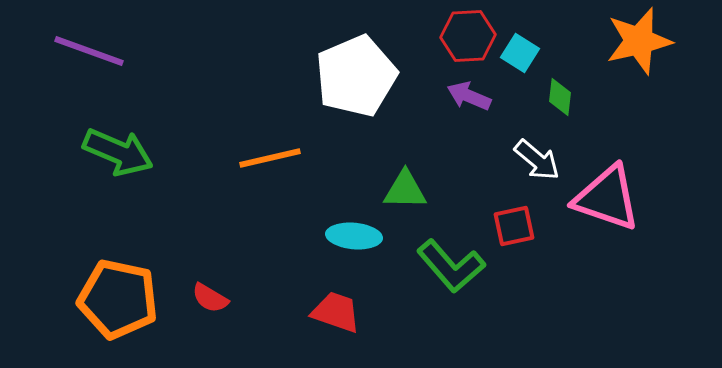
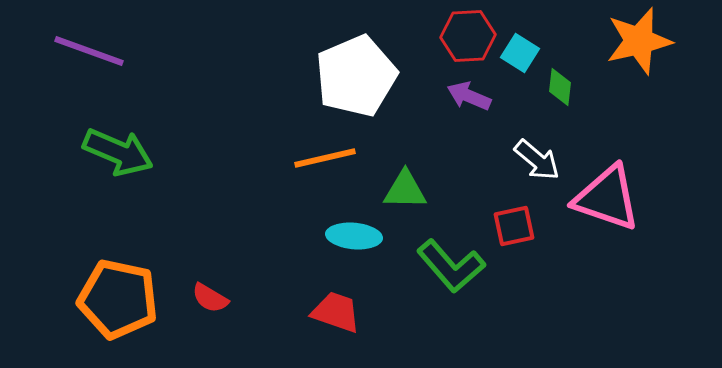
green diamond: moved 10 px up
orange line: moved 55 px right
